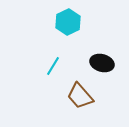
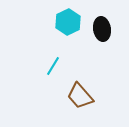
black ellipse: moved 34 px up; rotated 65 degrees clockwise
